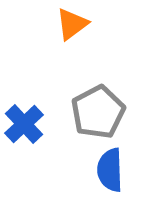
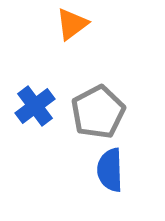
blue cross: moved 11 px right, 18 px up; rotated 6 degrees clockwise
